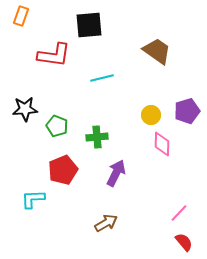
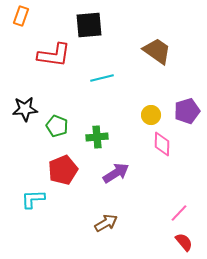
purple arrow: rotated 32 degrees clockwise
